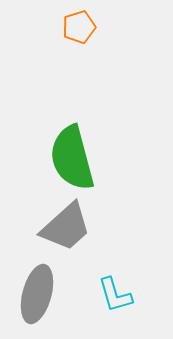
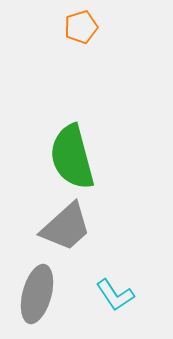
orange pentagon: moved 2 px right
green semicircle: moved 1 px up
cyan L-shape: rotated 18 degrees counterclockwise
